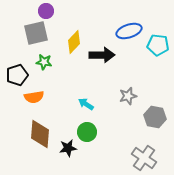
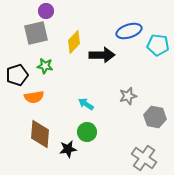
green star: moved 1 px right, 4 px down
black star: moved 1 px down
